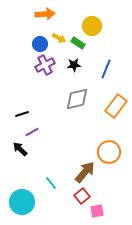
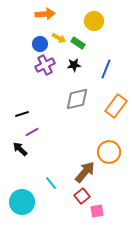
yellow circle: moved 2 px right, 5 px up
